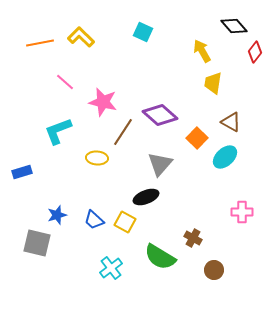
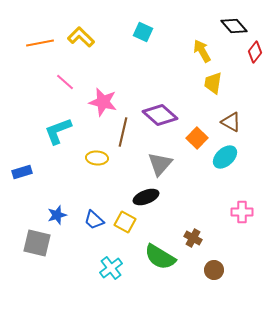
brown line: rotated 20 degrees counterclockwise
